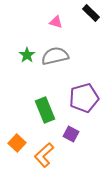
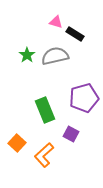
black rectangle: moved 16 px left, 21 px down; rotated 12 degrees counterclockwise
